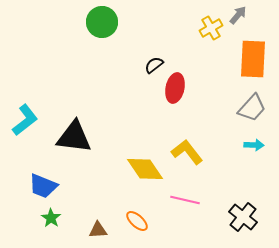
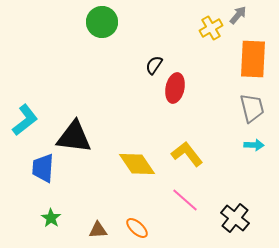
black semicircle: rotated 18 degrees counterclockwise
gray trapezoid: rotated 56 degrees counterclockwise
yellow L-shape: moved 2 px down
yellow diamond: moved 8 px left, 5 px up
blue trapezoid: moved 18 px up; rotated 72 degrees clockwise
pink line: rotated 28 degrees clockwise
black cross: moved 8 px left, 1 px down
orange ellipse: moved 7 px down
